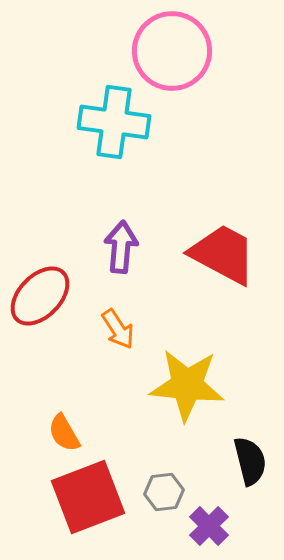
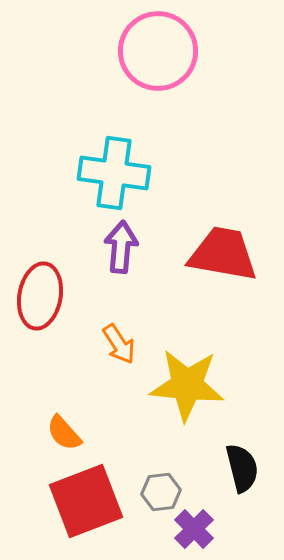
pink circle: moved 14 px left
cyan cross: moved 51 px down
red trapezoid: rotated 18 degrees counterclockwise
red ellipse: rotated 34 degrees counterclockwise
orange arrow: moved 1 px right, 15 px down
orange semicircle: rotated 12 degrees counterclockwise
black semicircle: moved 8 px left, 7 px down
gray hexagon: moved 3 px left
red square: moved 2 px left, 4 px down
purple cross: moved 15 px left, 3 px down
